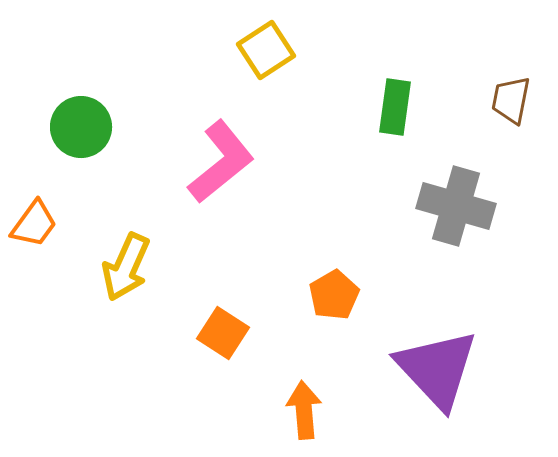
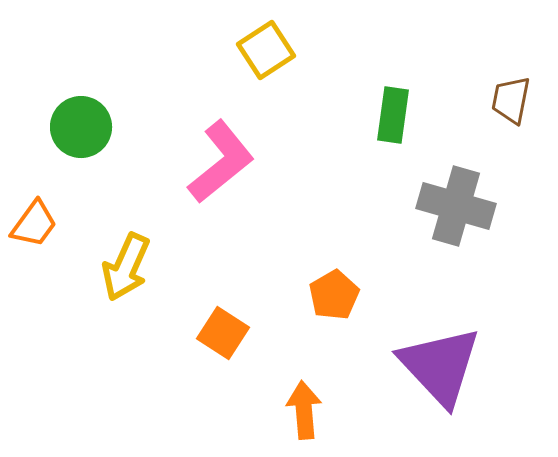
green rectangle: moved 2 px left, 8 px down
purple triangle: moved 3 px right, 3 px up
